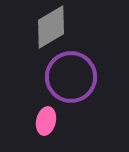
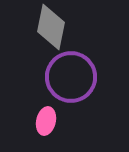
gray diamond: rotated 48 degrees counterclockwise
